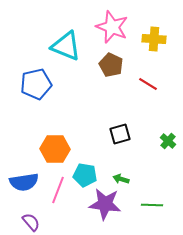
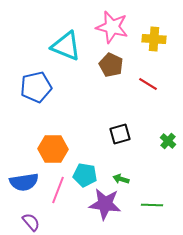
pink star: rotated 8 degrees counterclockwise
blue pentagon: moved 3 px down
orange hexagon: moved 2 px left
